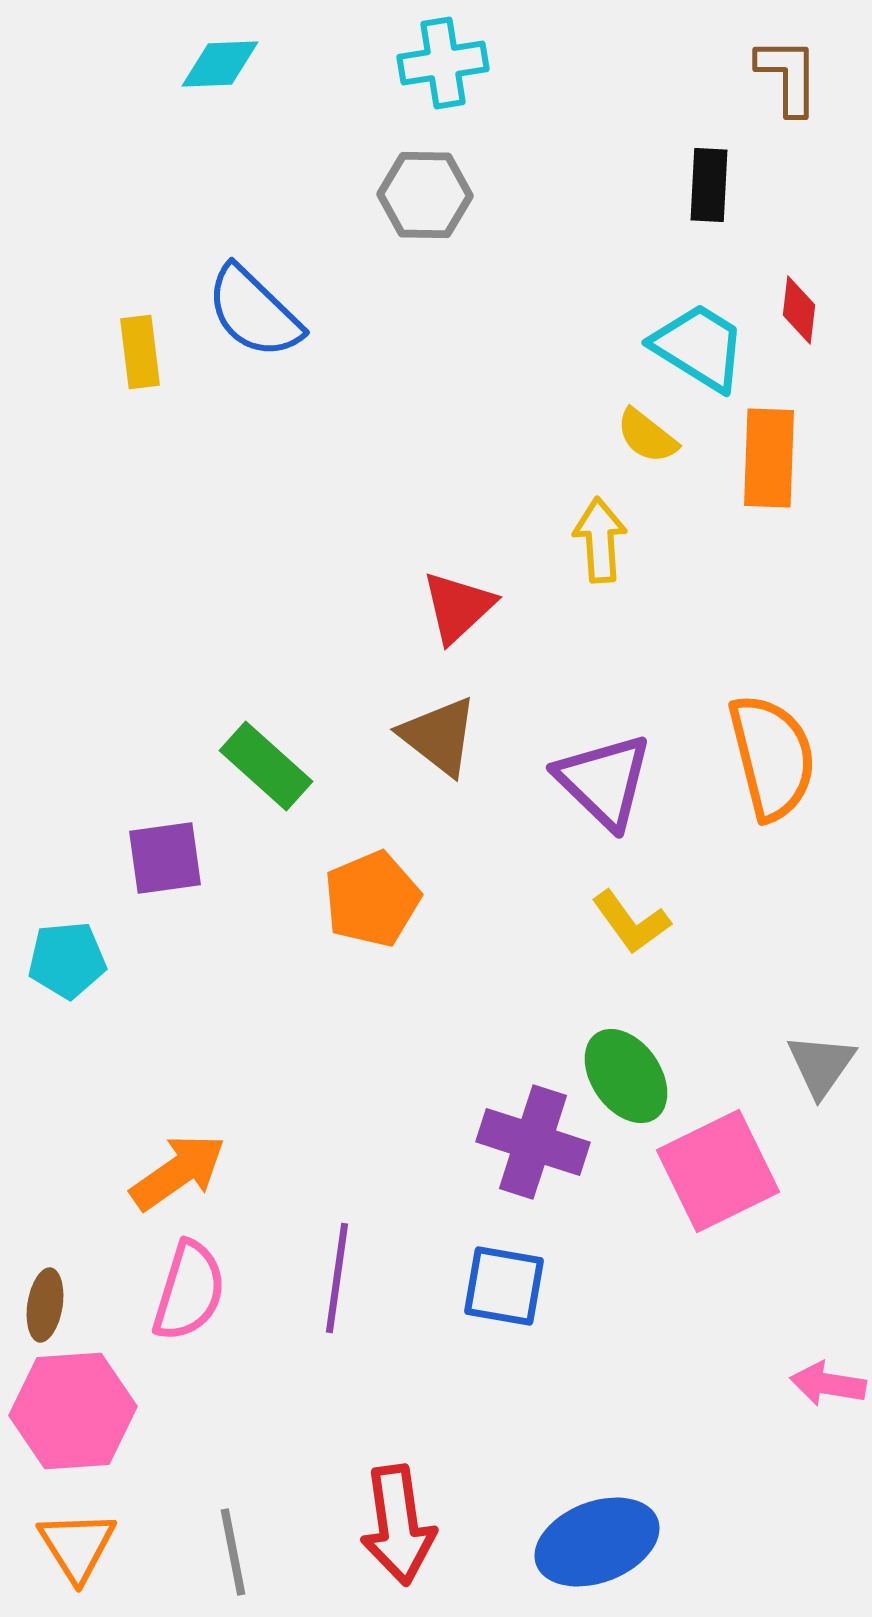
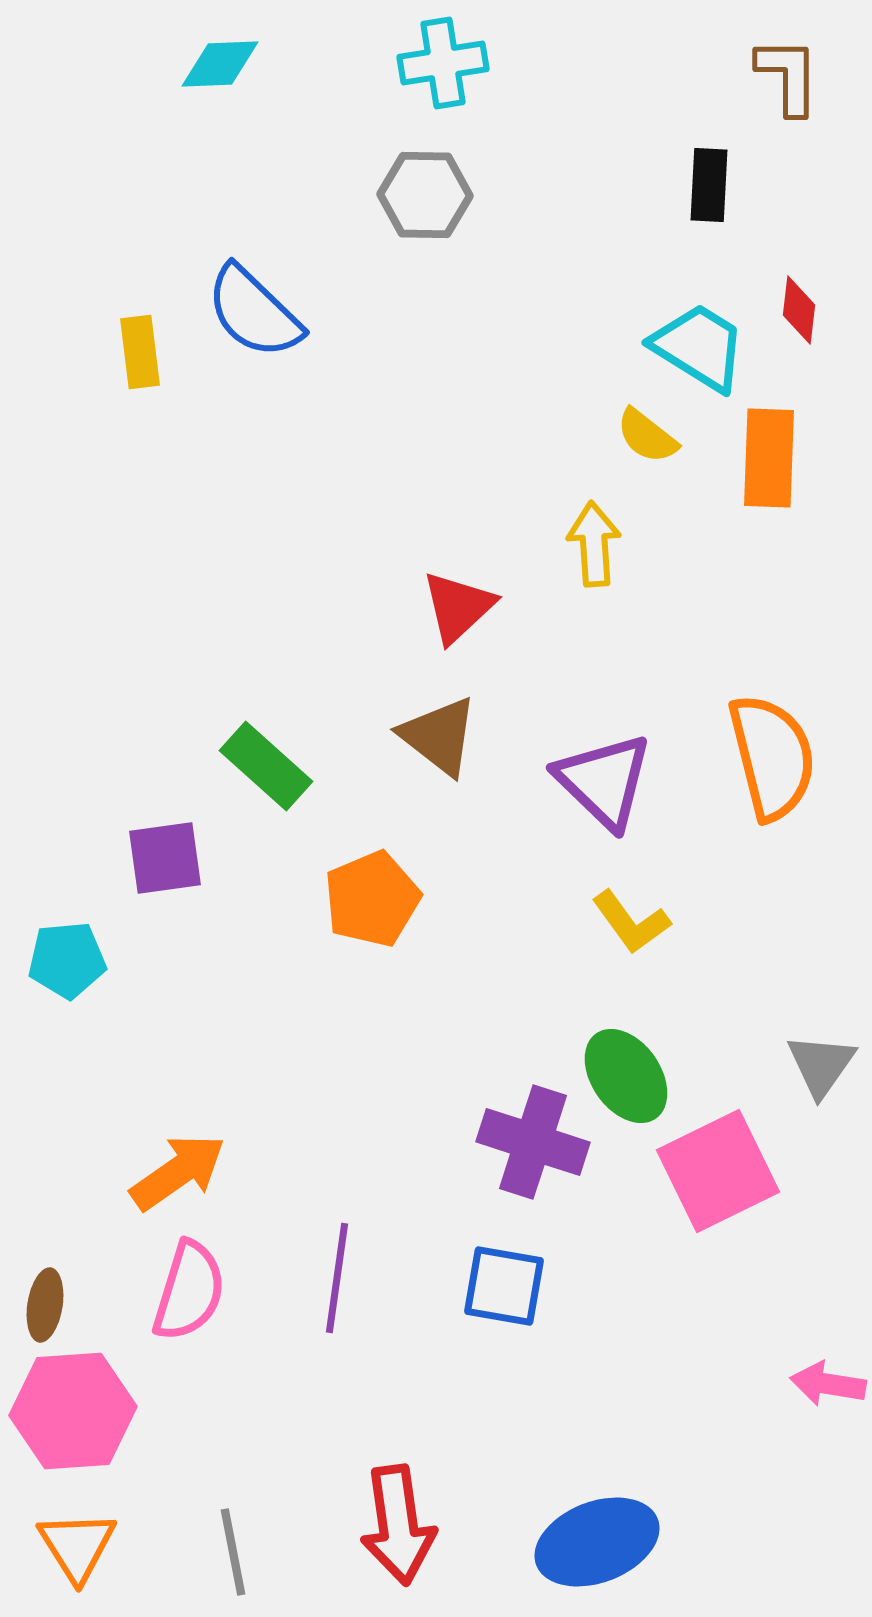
yellow arrow: moved 6 px left, 4 px down
